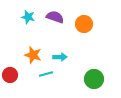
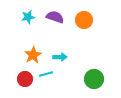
cyan star: rotated 24 degrees counterclockwise
orange circle: moved 4 px up
orange star: rotated 24 degrees clockwise
red circle: moved 15 px right, 4 px down
